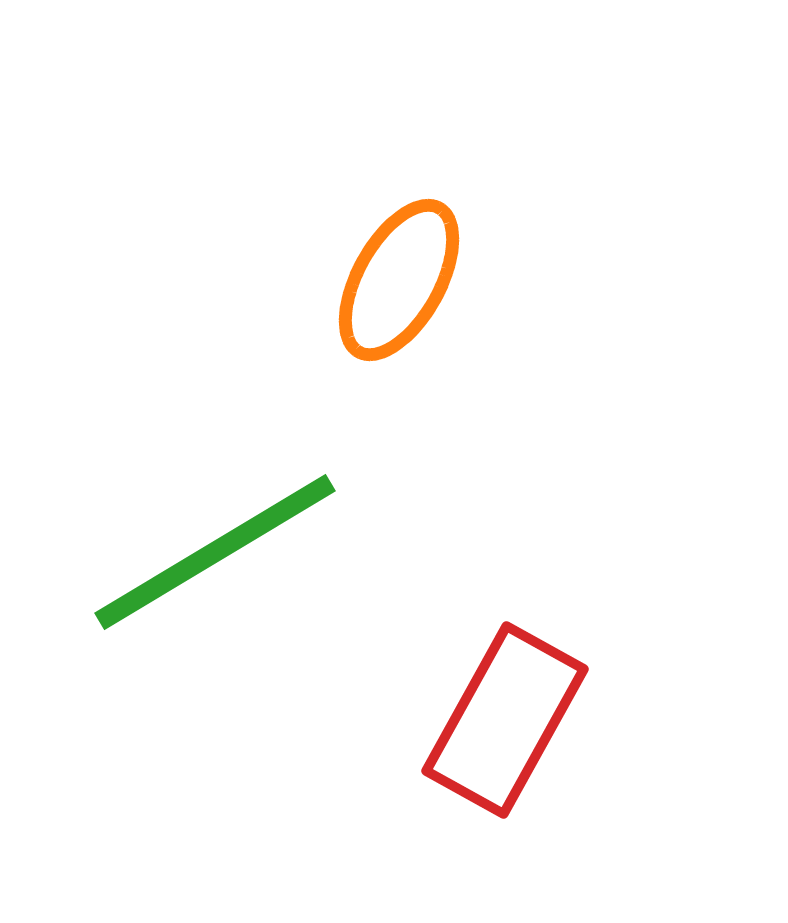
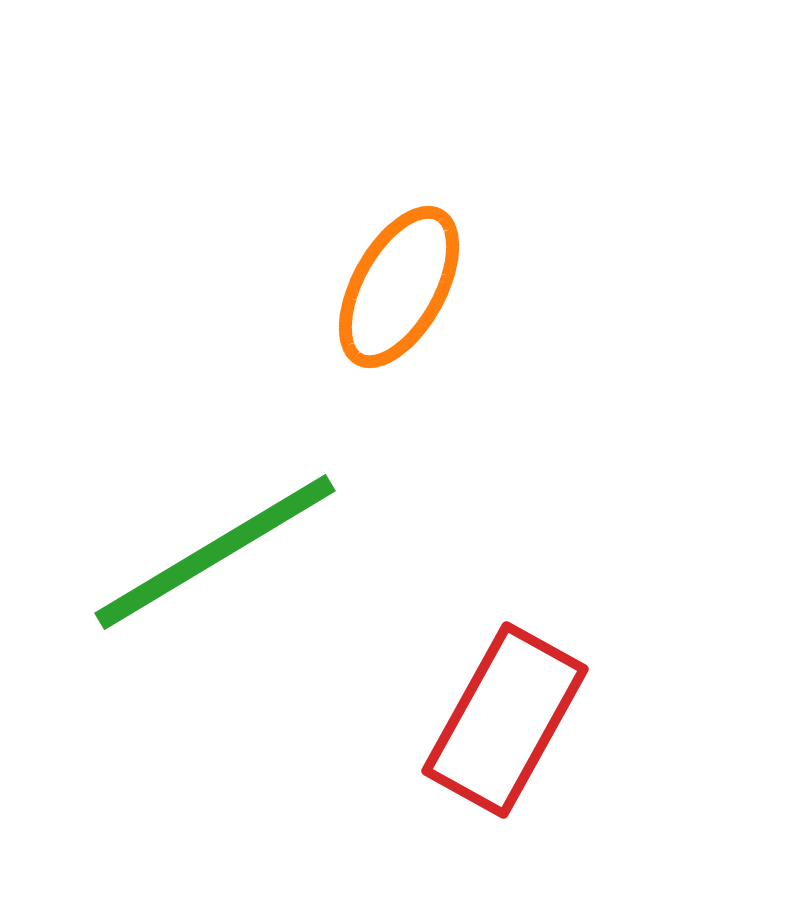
orange ellipse: moved 7 px down
